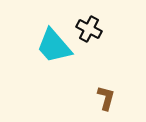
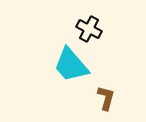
cyan trapezoid: moved 17 px right, 19 px down
